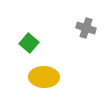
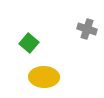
gray cross: moved 1 px right, 1 px down
